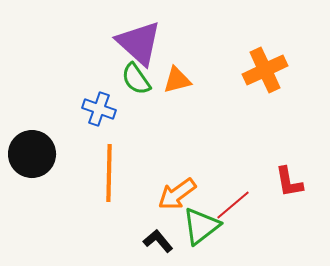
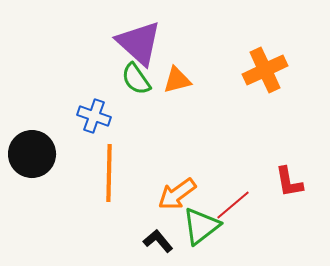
blue cross: moved 5 px left, 7 px down
